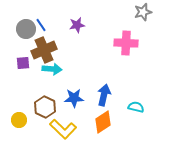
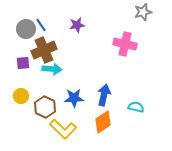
pink cross: moved 1 px left, 1 px down; rotated 10 degrees clockwise
yellow circle: moved 2 px right, 24 px up
